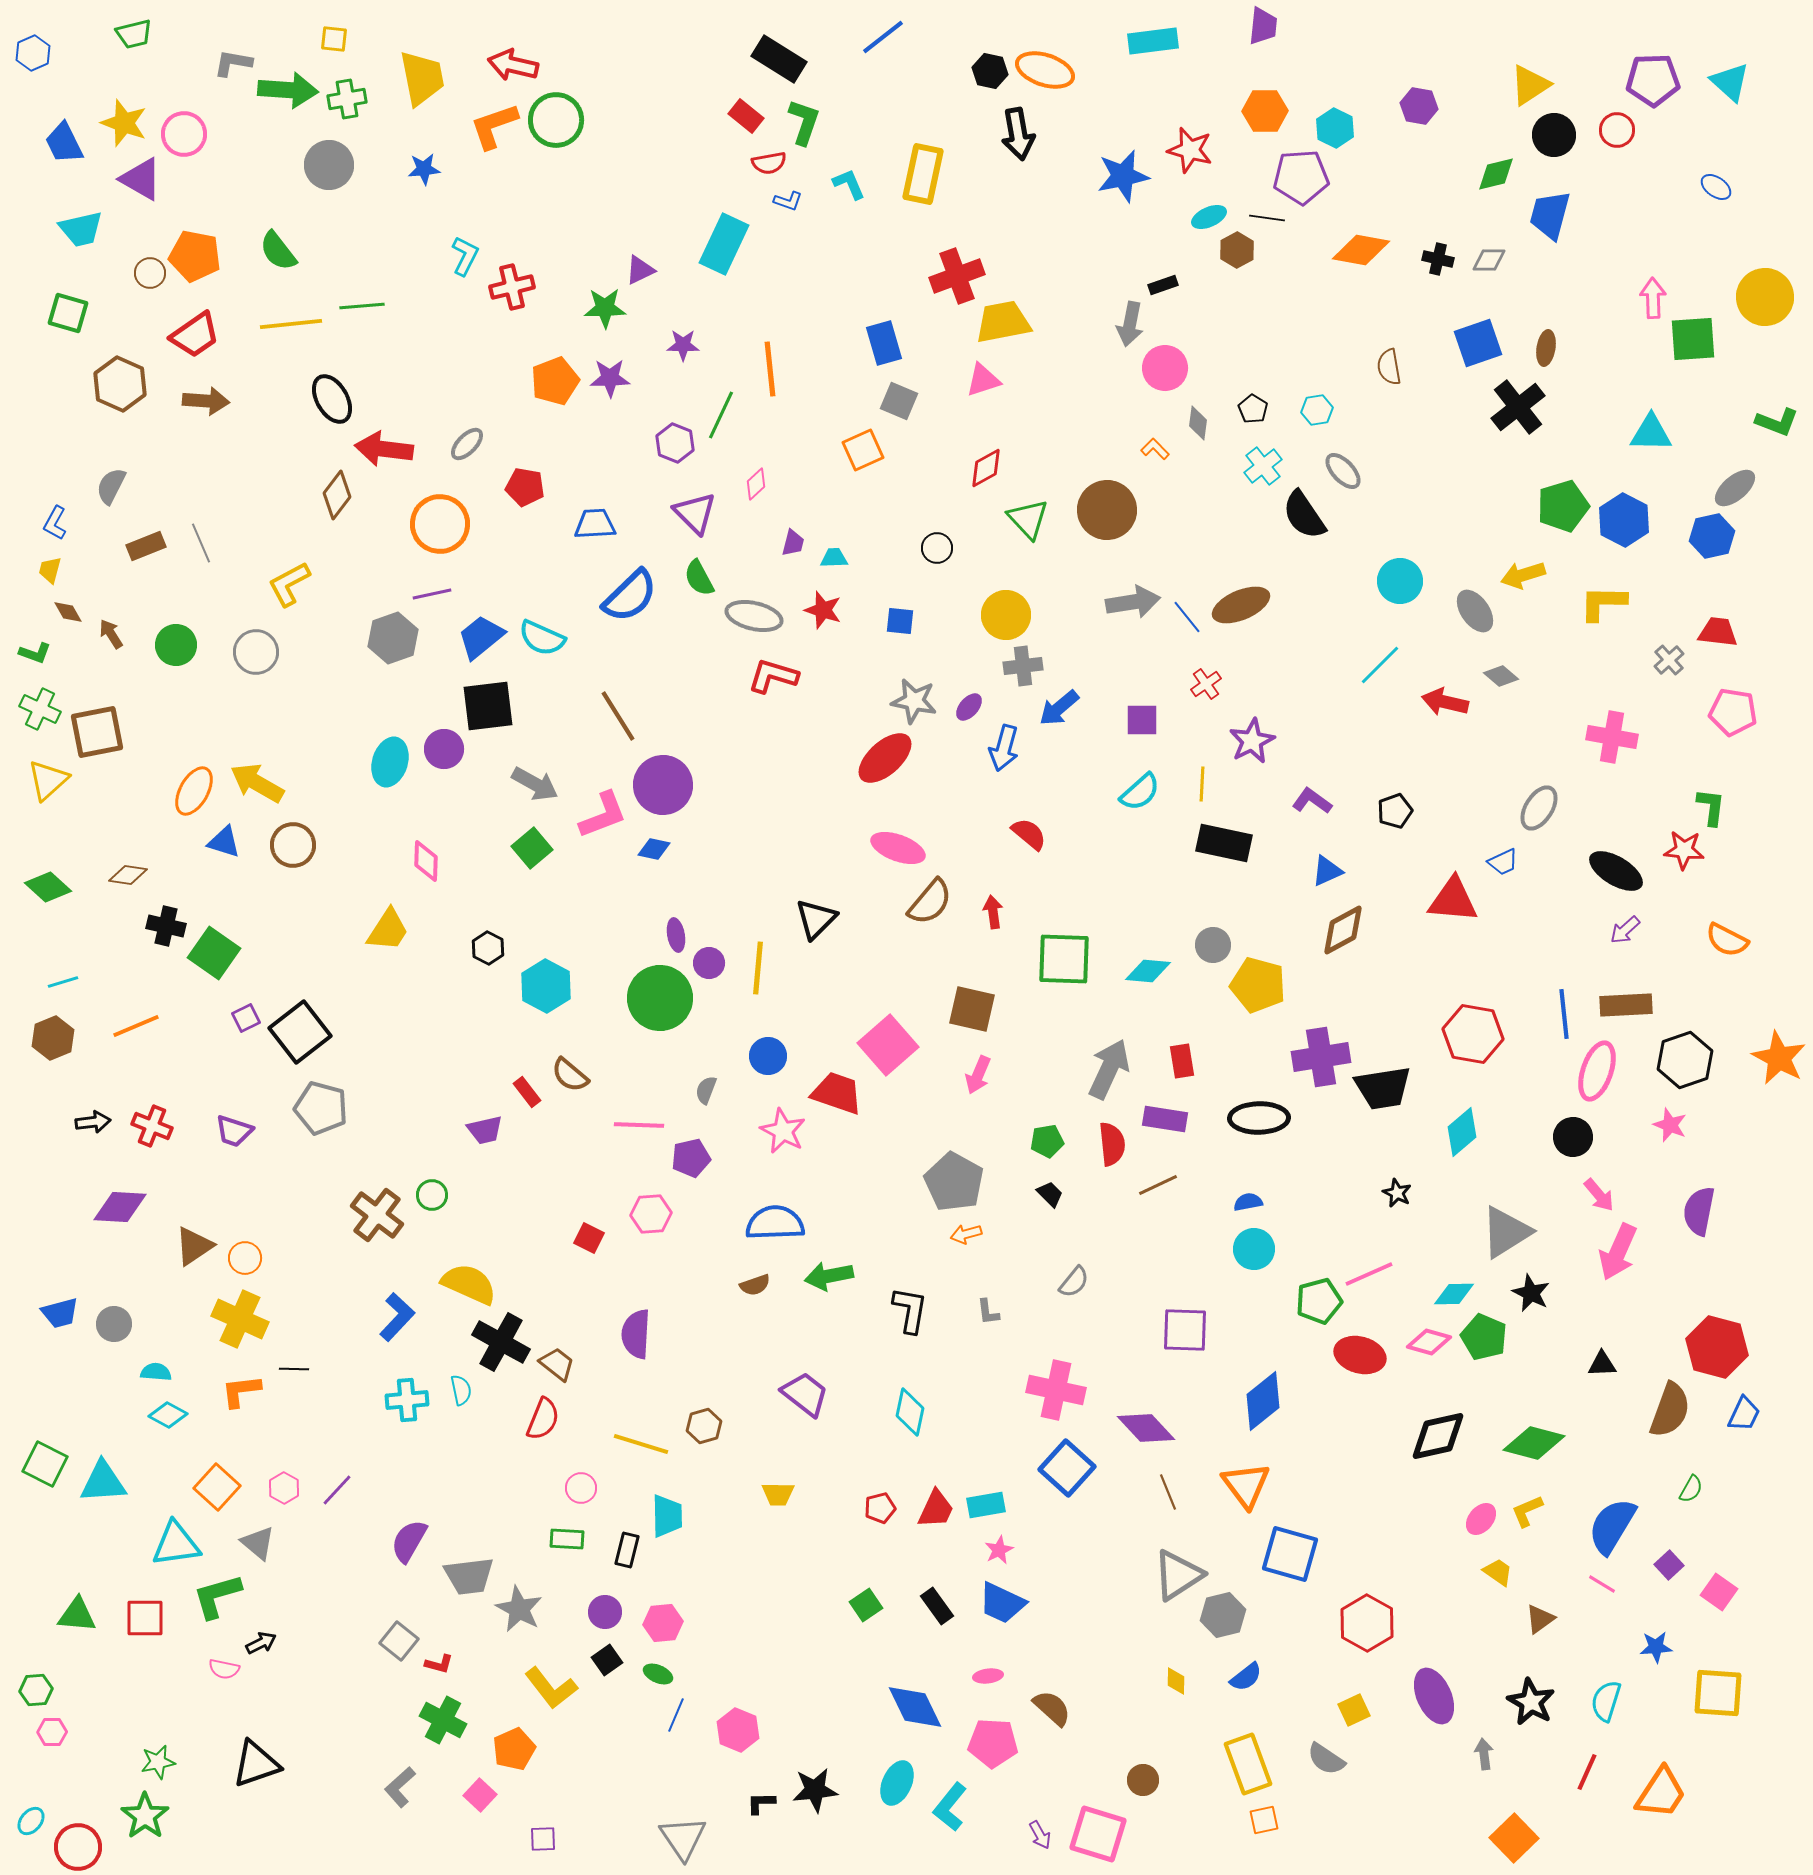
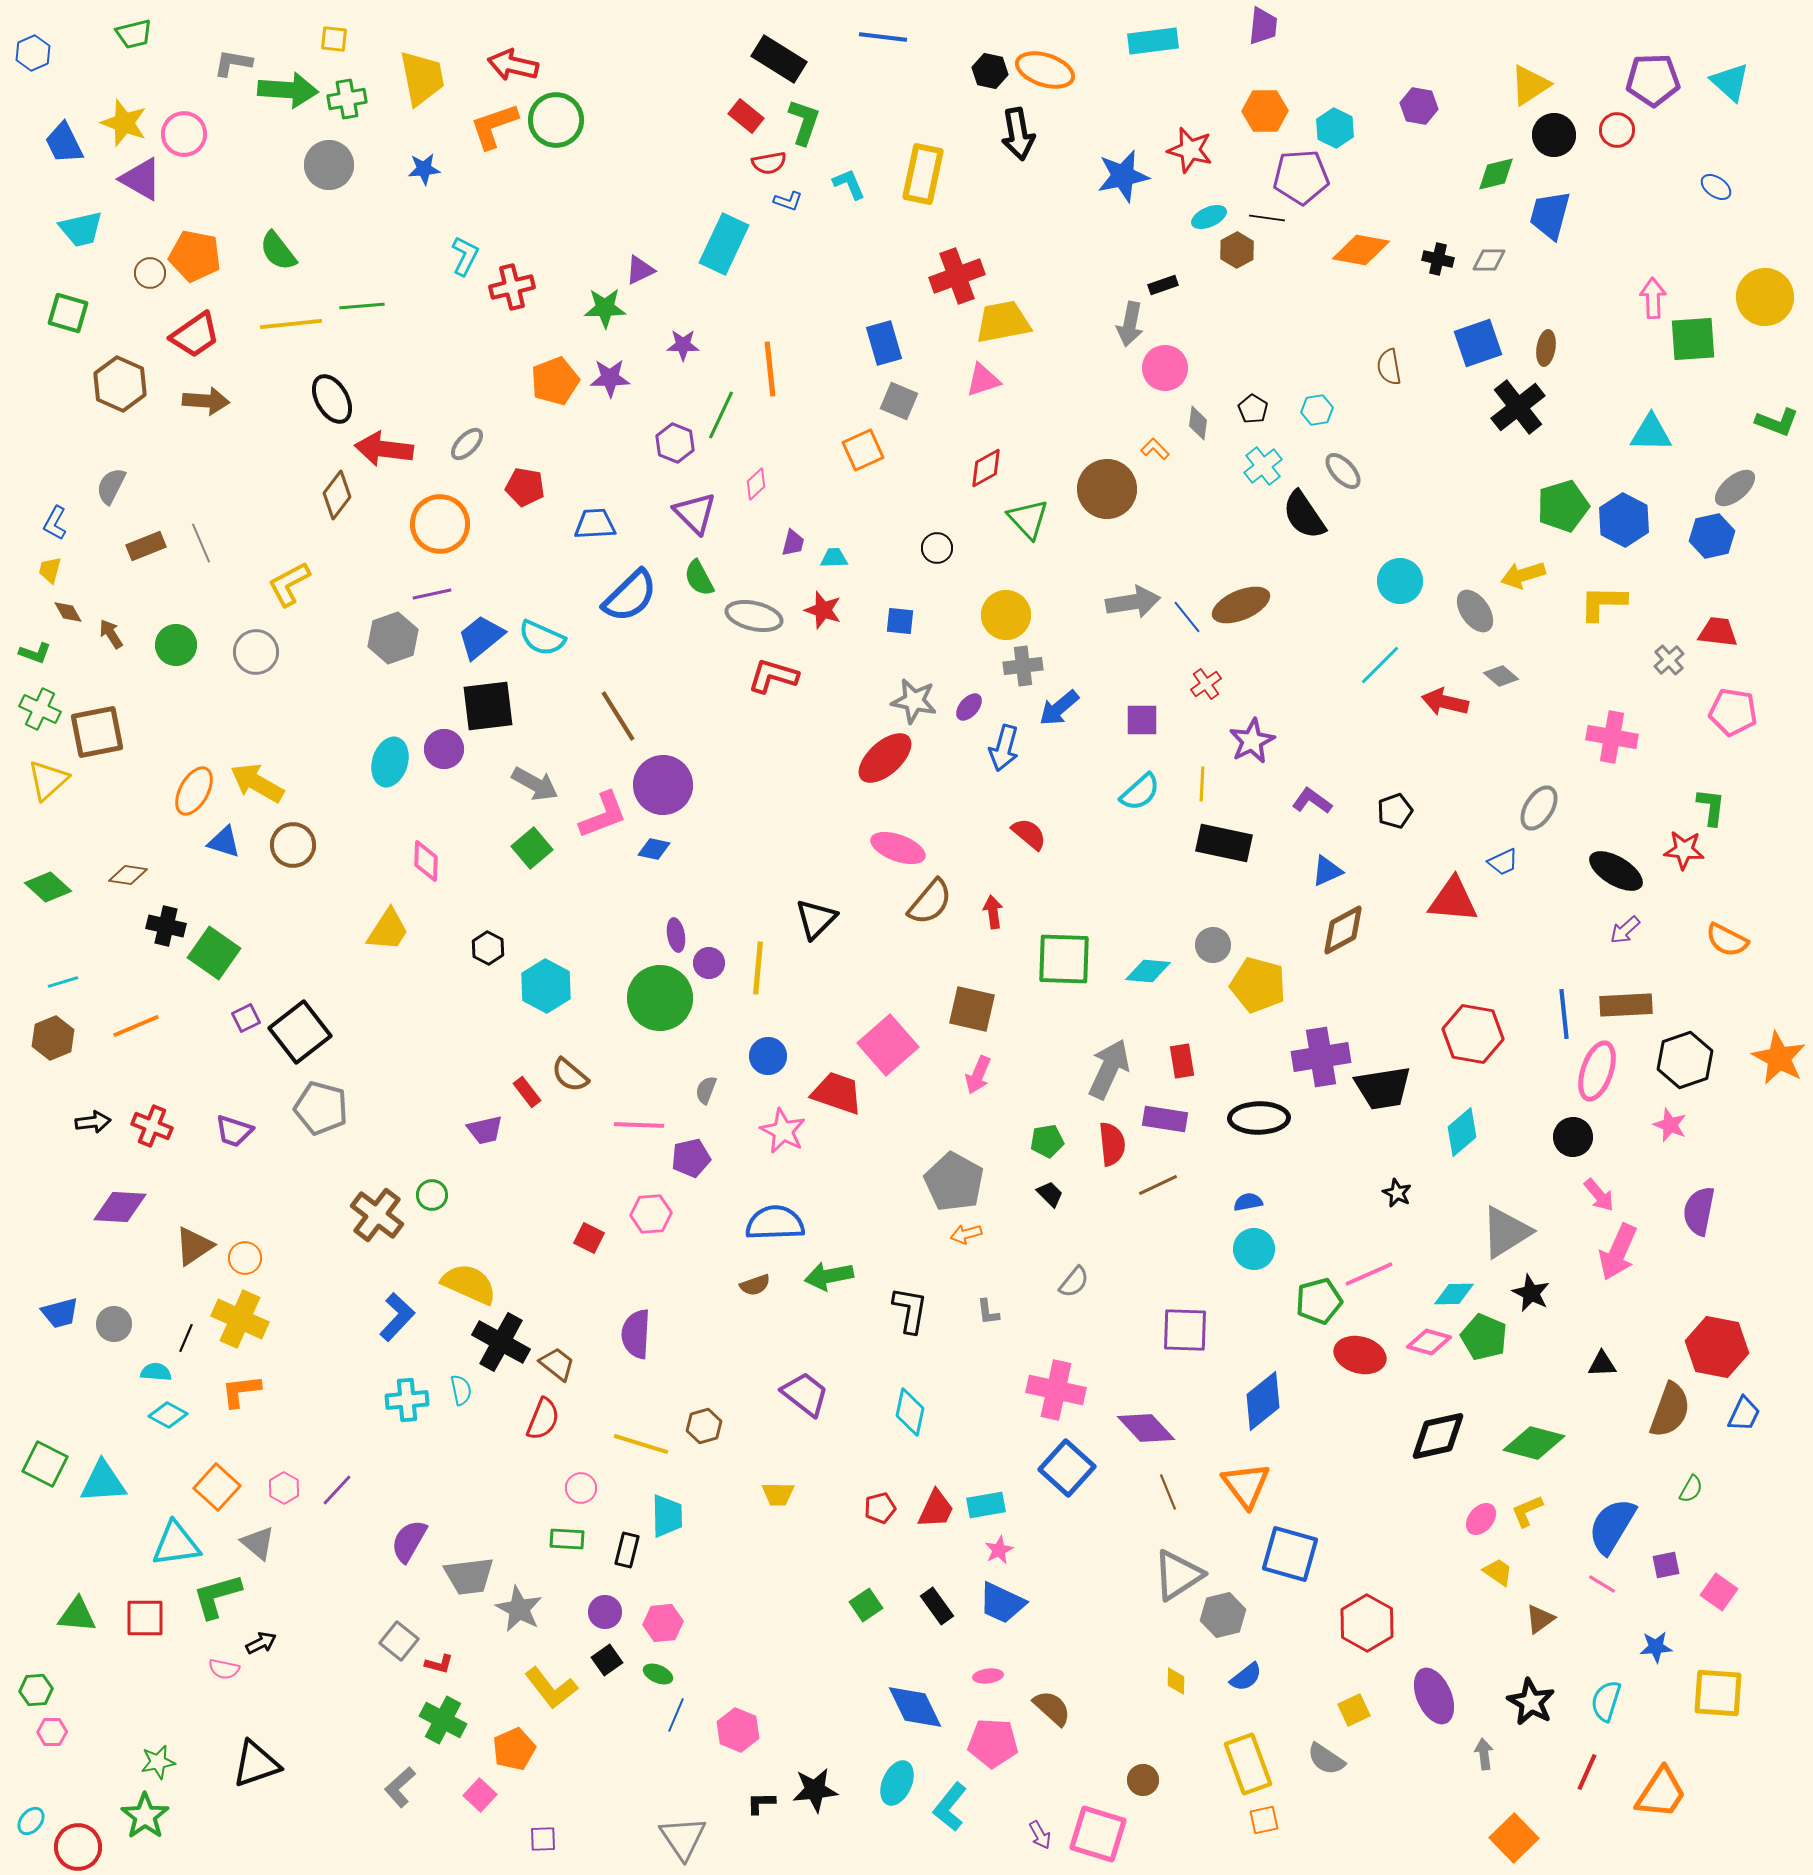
blue line at (883, 37): rotated 45 degrees clockwise
brown circle at (1107, 510): moved 21 px up
red hexagon at (1717, 1347): rotated 4 degrees counterclockwise
black line at (294, 1369): moved 108 px left, 31 px up; rotated 68 degrees counterclockwise
purple square at (1669, 1565): moved 3 px left; rotated 32 degrees clockwise
